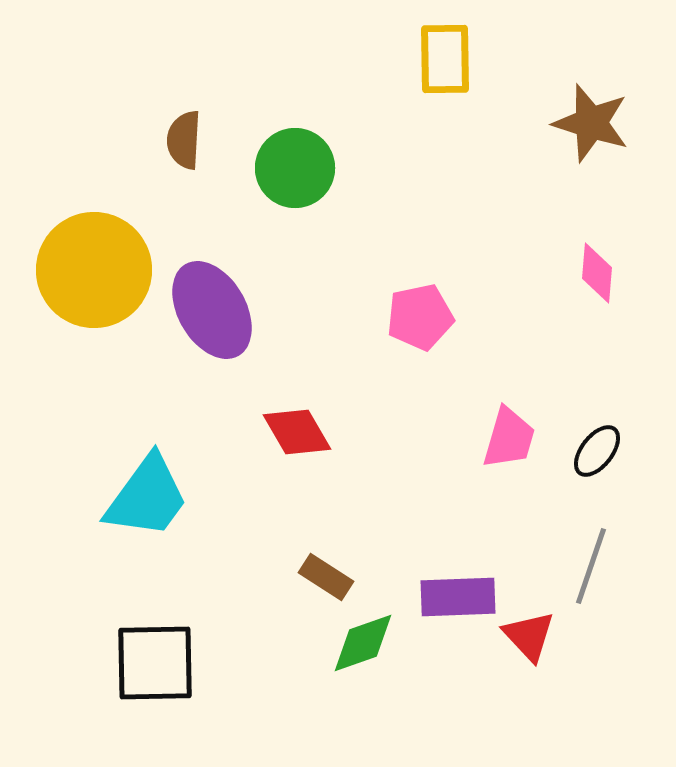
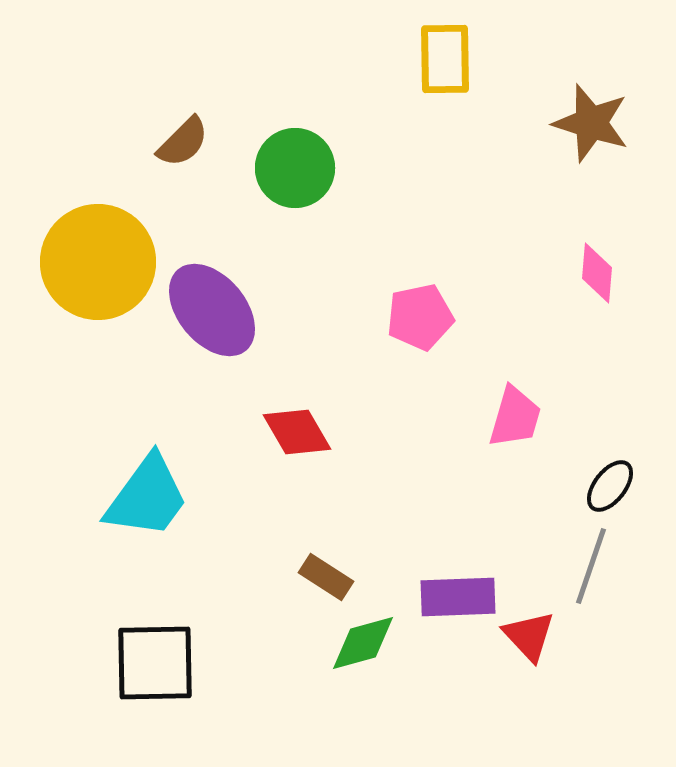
brown semicircle: moved 1 px left, 2 px down; rotated 138 degrees counterclockwise
yellow circle: moved 4 px right, 8 px up
purple ellipse: rotated 10 degrees counterclockwise
pink trapezoid: moved 6 px right, 21 px up
black ellipse: moved 13 px right, 35 px down
green diamond: rotated 4 degrees clockwise
